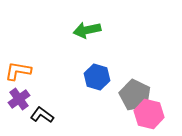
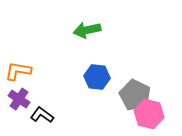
blue hexagon: rotated 10 degrees counterclockwise
purple cross: rotated 20 degrees counterclockwise
